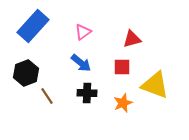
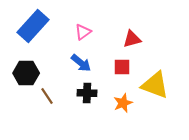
black hexagon: rotated 20 degrees clockwise
